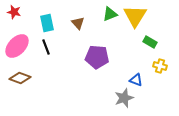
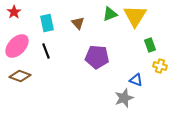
red star: rotated 24 degrees clockwise
green rectangle: moved 3 px down; rotated 40 degrees clockwise
black line: moved 4 px down
brown diamond: moved 2 px up
